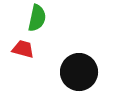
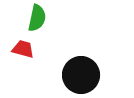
black circle: moved 2 px right, 3 px down
